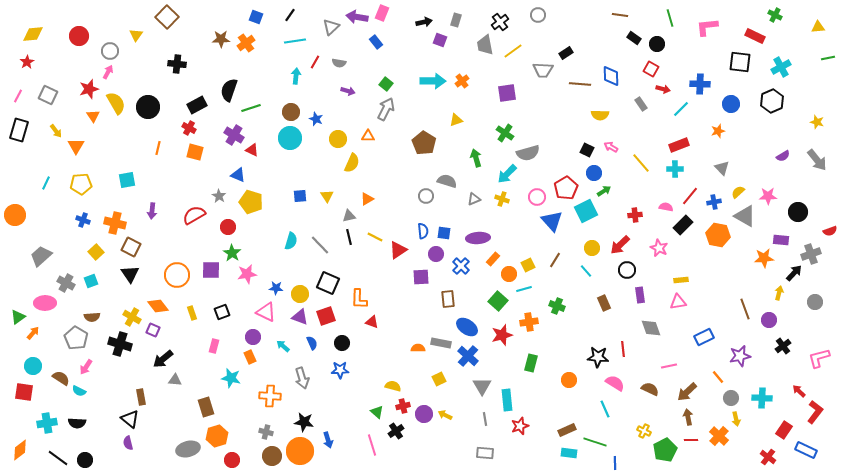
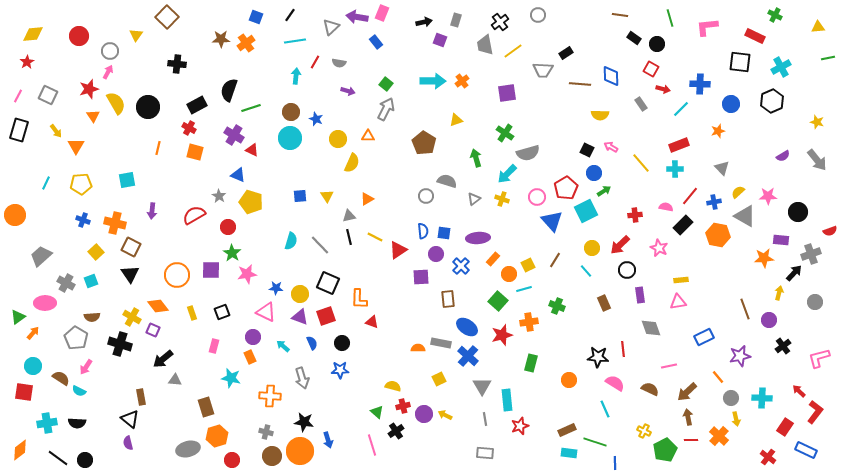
gray triangle at (474, 199): rotated 16 degrees counterclockwise
red rectangle at (784, 430): moved 1 px right, 3 px up
